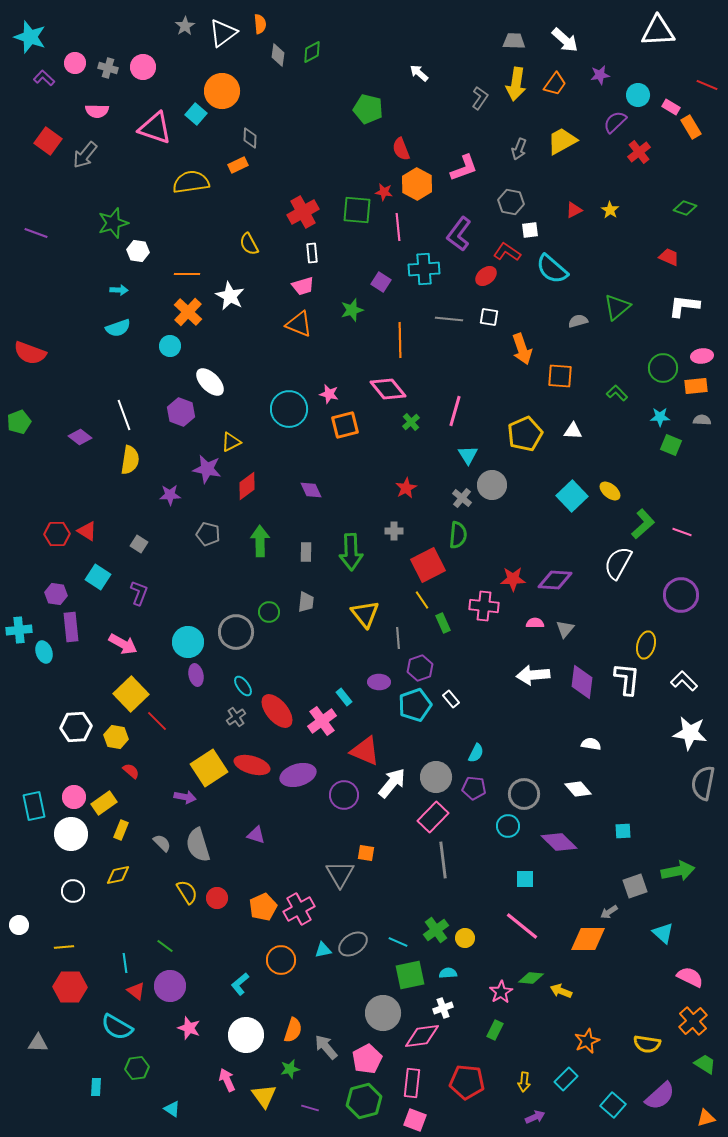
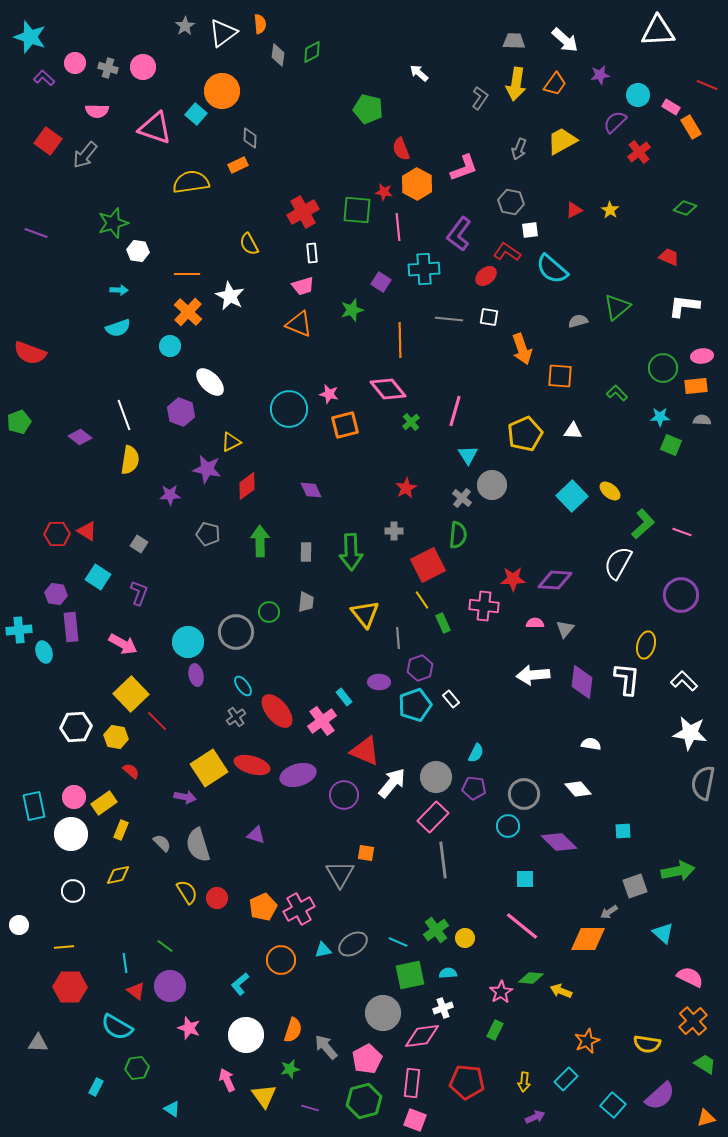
cyan rectangle at (96, 1087): rotated 24 degrees clockwise
